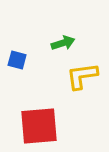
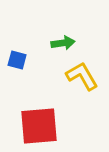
green arrow: rotated 10 degrees clockwise
yellow L-shape: rotated 68 degrees clockwise
